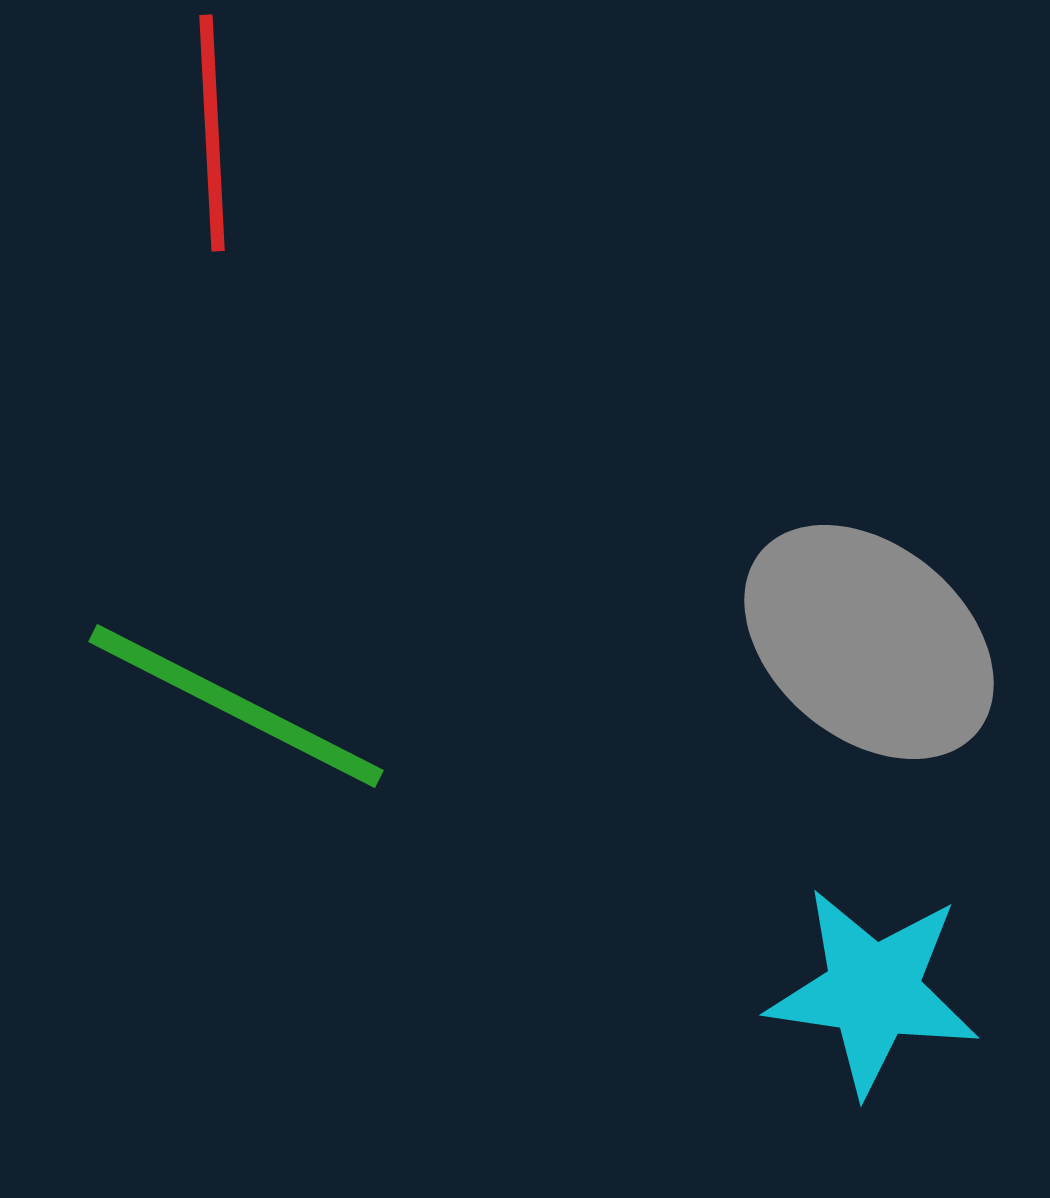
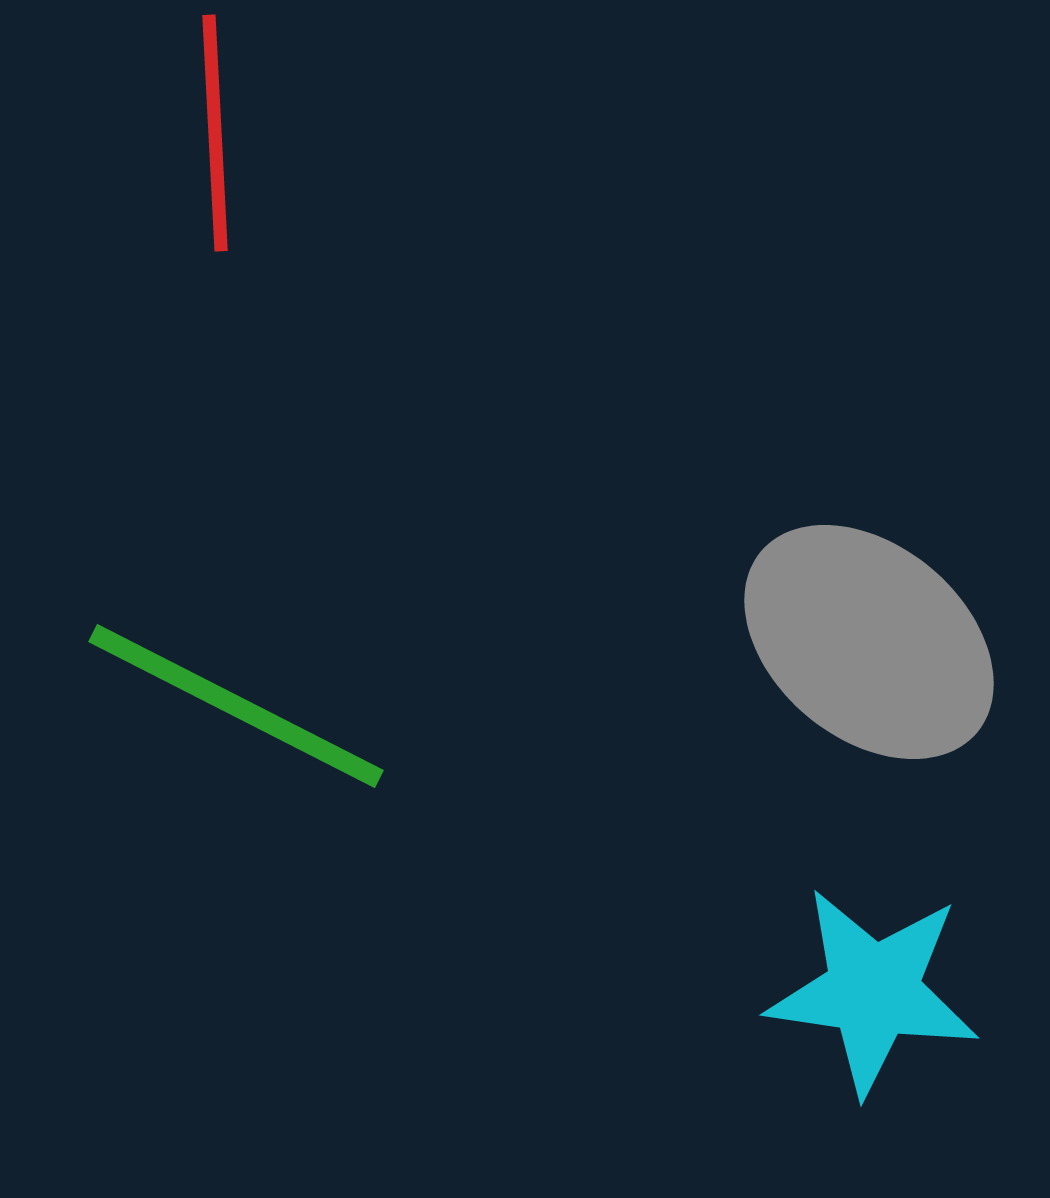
red line: moved 3 px right
